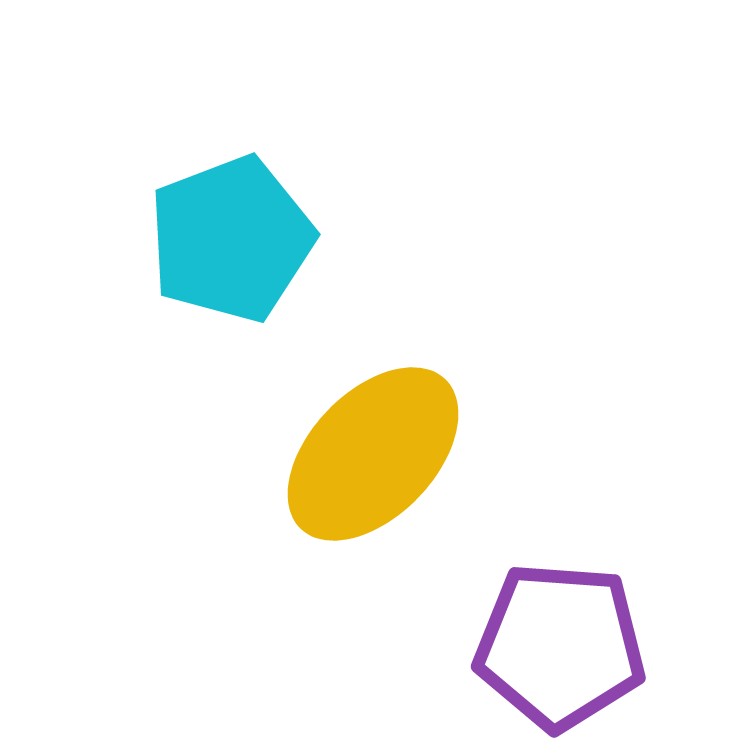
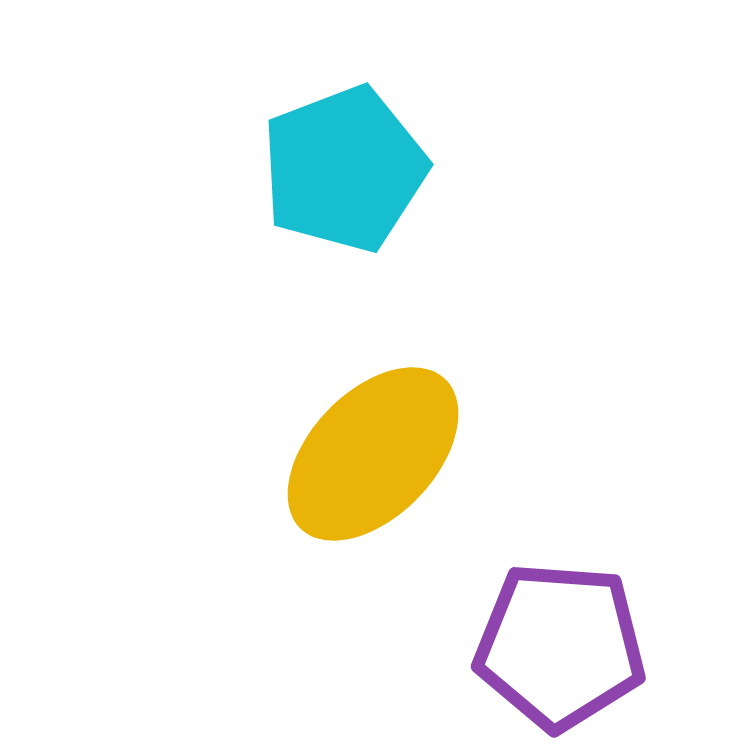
cyan pentagon: moved 113 px right, 70 px up
